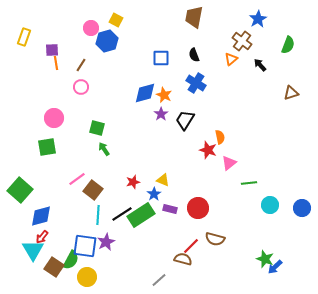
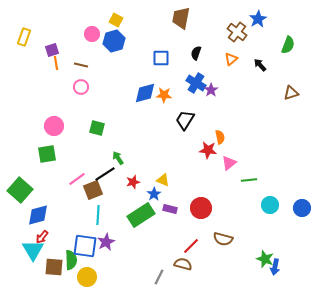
brown trapezoid at (194, 17): moved 13 px left, 1 px down
pink circle at (91, 28): moved 1 px right, 6 px down
blue hexagon at (107, 41): moved 7 px right
brown cross at (242, 41): moved 5 px left, 9 px up
purple square at (52, 50): rotated 16 degrees counterclockwise
black semicircle at (194, 55): moved 2 px right, 2 px up; rotated 40 degrees clockwise
brown line at (81, 65): rotated 72 degrees clockwise
orange star at (164, 95): rotated 21 degrees counterclockwise
purple star at (161, 114): moved 50 px right, 24 px up
pink circle at (54, 118): moved 8 px down
green square at (47, 147): moved 7 px down
green arrow at (104, 149): moved 14 px right, 9 px down
red star at (208, 150): rotated 12 degrees counterclockwise
green line at (249, 183): moved 3 px up
brown square at (93, 190): rotated 30 degrees clockwise
red circle at (198, 208): moved 3 px right
black line at (122, 214): moved 17 px left, 40 px up
blue diamond at (41, 216): moved 3 px left, 1 px up
brown semicircle at (215, 239): moved 8 px right
brown semicircle at (183, 259): moved 5 px down
green semicircle at (71, 260): rotated 30 degrees counterclockwise
brown square at (54, 267): rotated 30 degrees counterclockwise
blue arrow at (275, 267): rotated 35 degrees counterclockwise
gray line at (159, 280): moved 3 px up; rotated 21 degrees counterclockwise
